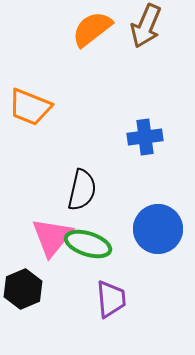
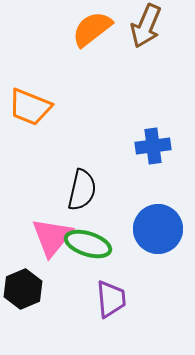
blue cross: moved 8 px right, 9 px down
